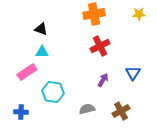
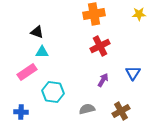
black triangle: moved 4 px left, 3 px down
